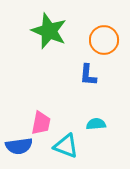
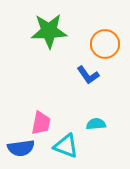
green star: rotated 24 degrees counterclockwise
orange circle: moved 1 px right, 4 px down
blue L-shape: rotated 40 degrees counterclockwise
blue semicircle: moved 2 px right, 2 px down
